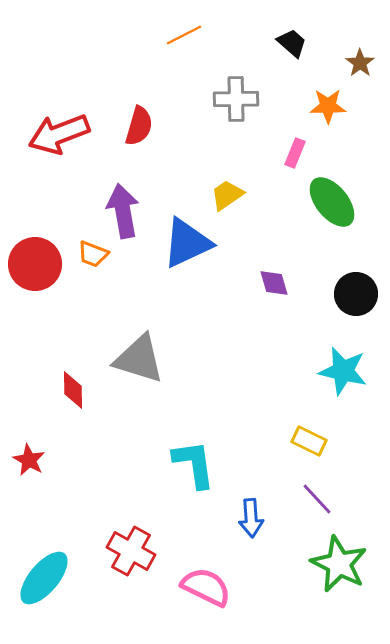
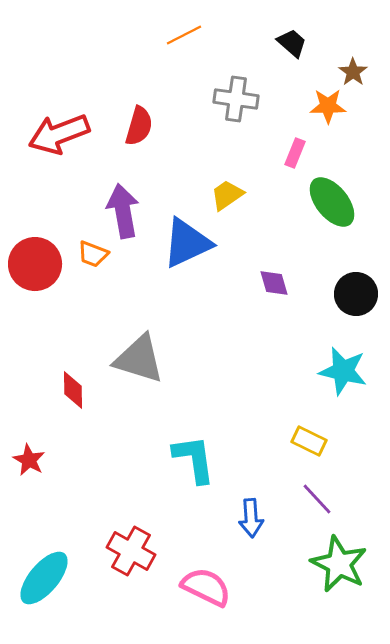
brown star: moved 7 px left, 9 px down
gray cross: rotated 9 degrees clockwise
cyan L-shape: moved 5 px up
